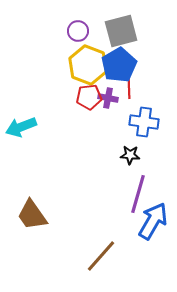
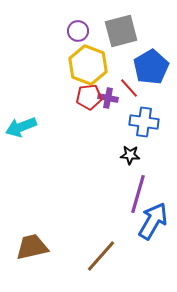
blue pentagon: moved 32 px right, 2 px down
red line: rotated 40 degrees counterclockwise
brown trapezoid: moved 32 px down; rotated 112 degrees clockwise
